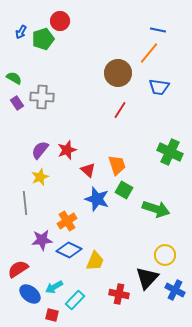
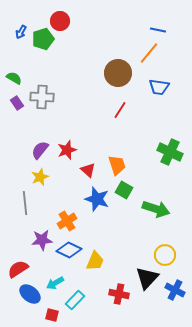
cyan arrow: moved 1 px right, 4 px up
